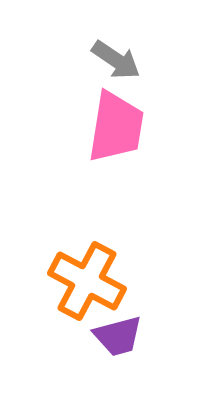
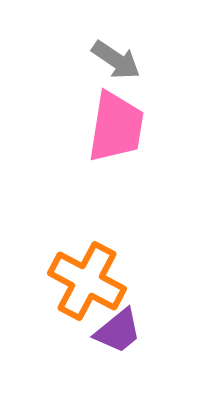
purple trapezoid: moved 5 px up; rotated 24 degrees counterclockwise
